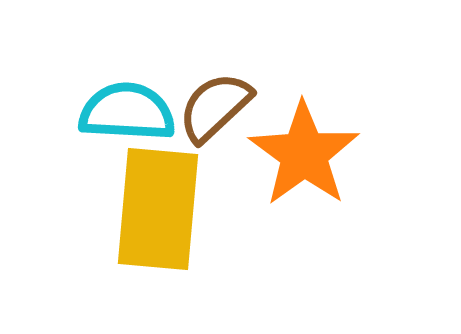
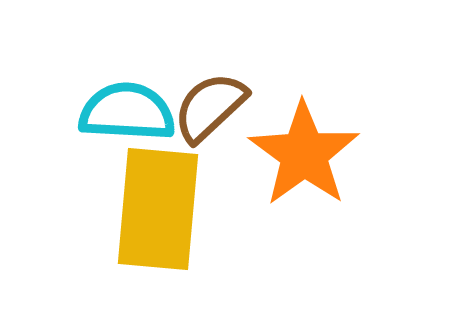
brown semicircle: moved 5 px left
